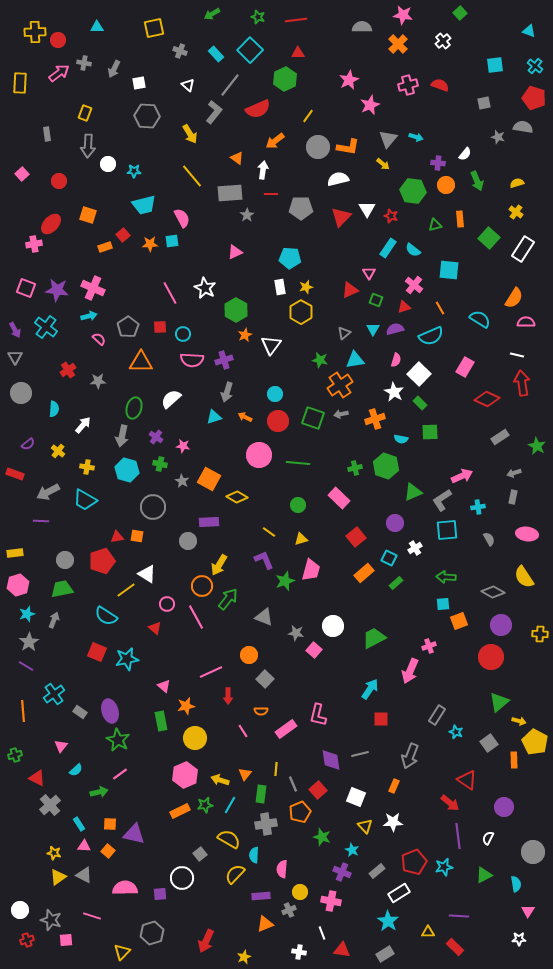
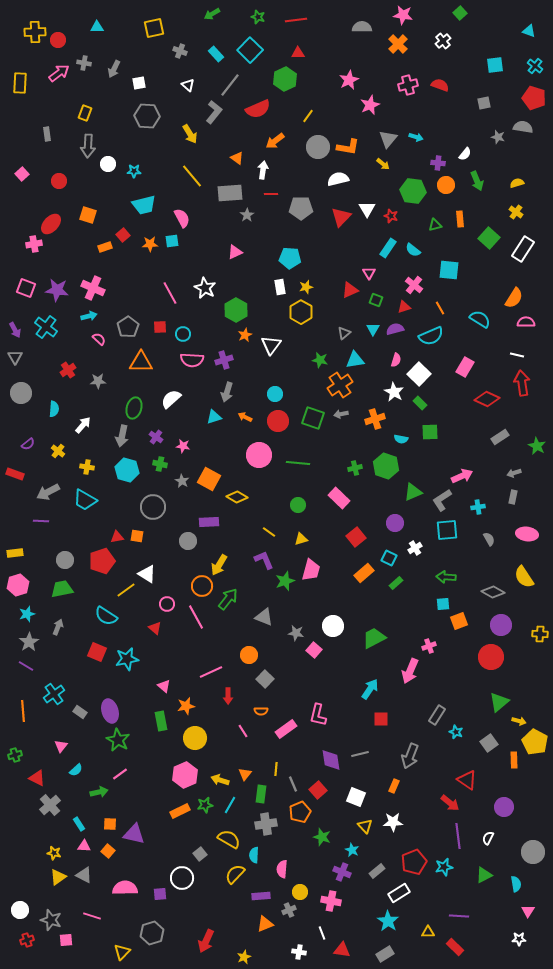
gray arrow at (54, 620): moved 4 px right, 7 px down
